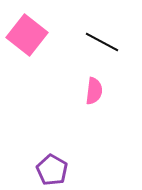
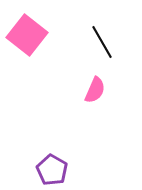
black line: rotated 32 degrees clockwise
pink semicircle: moved 1 px right, 1 px up; rotated 16 degrees clockwise
